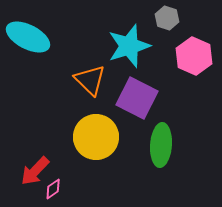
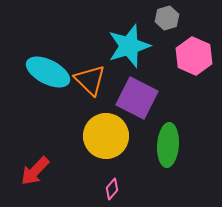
gray hexagon: rotated 25 degrees clockwise
cyan ellipse: moved 20 px right, 35 px down
yellow circle: moved 10 px right, 1 px up
green ellipse: moved 7 px right
pink diamond: moved 59 px right; rotated 15 degrees counterclockwise
